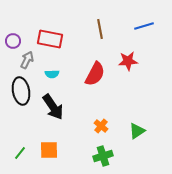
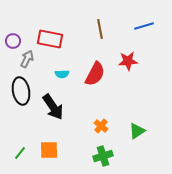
gray arrow: moved 1 px up
cyan semicircle: moved 10 px right
